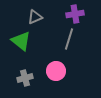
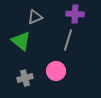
purple cross: rotated 12 degrees clockwise
gray line: moved 1 px left, 1 px down
